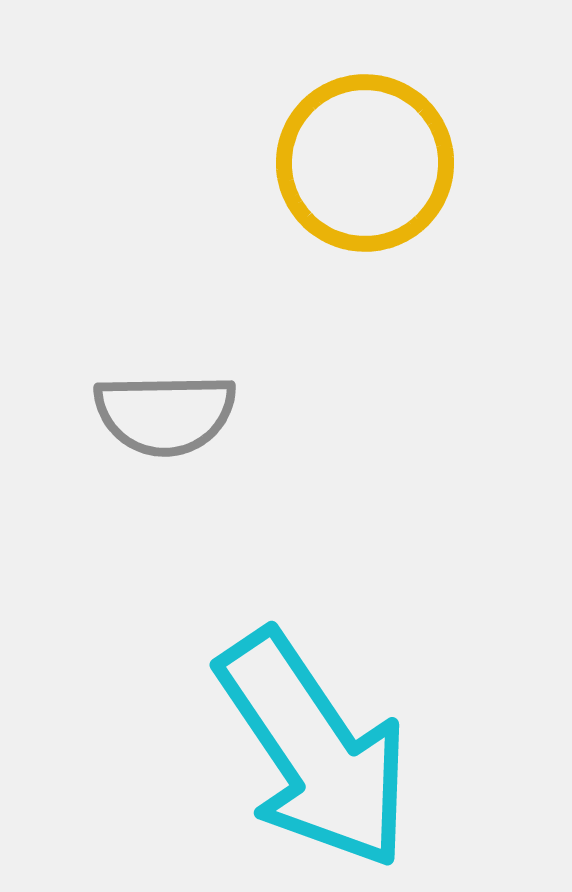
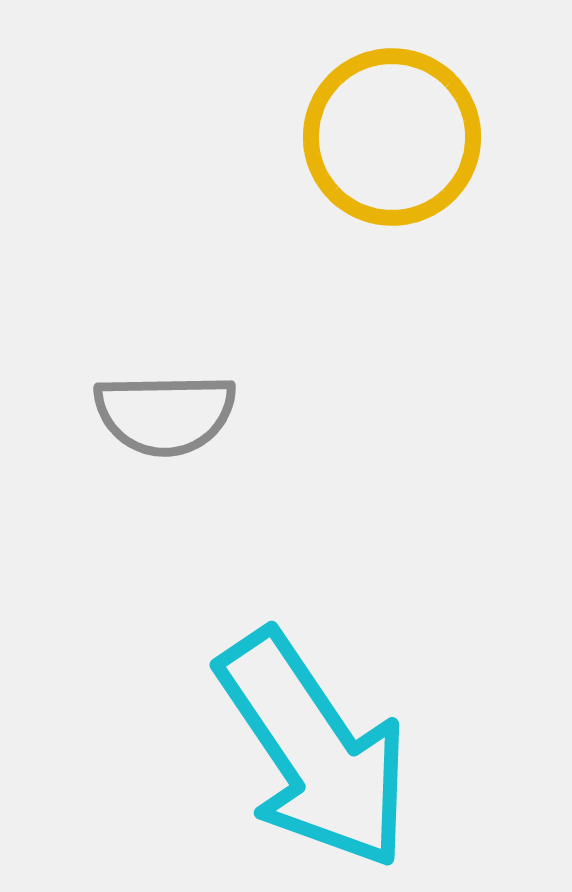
yellow circle: moved 27 px right, 26 px up
